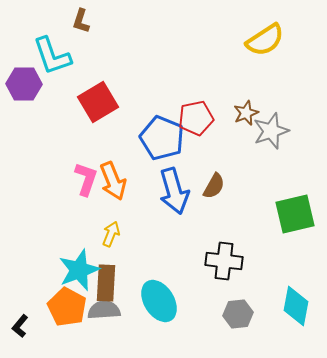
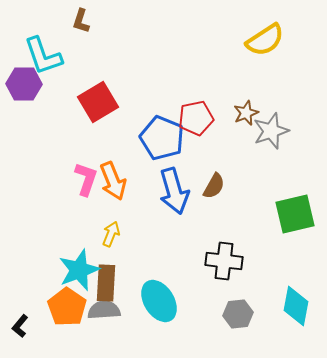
cyan L-shape: moved 9 px left
orange pentagon: rotated 6 degrees clockwise
